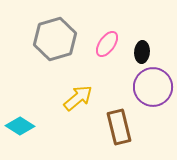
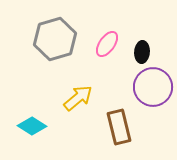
cyan diamond: moved 12 px right
